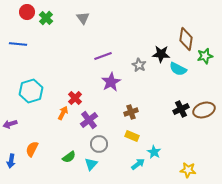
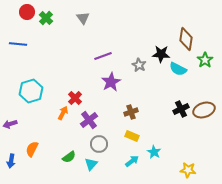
green star: moved 4 px down; rotated 21 degrees counterclockwise
cyan arrow: moved 6 px left, 3 px up
